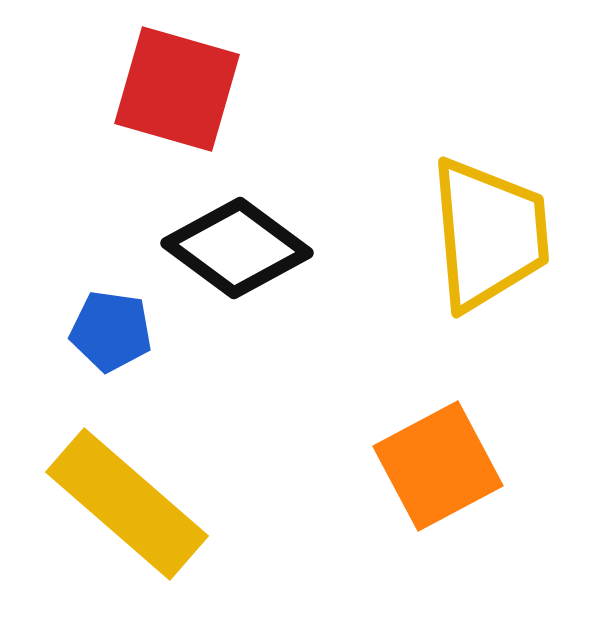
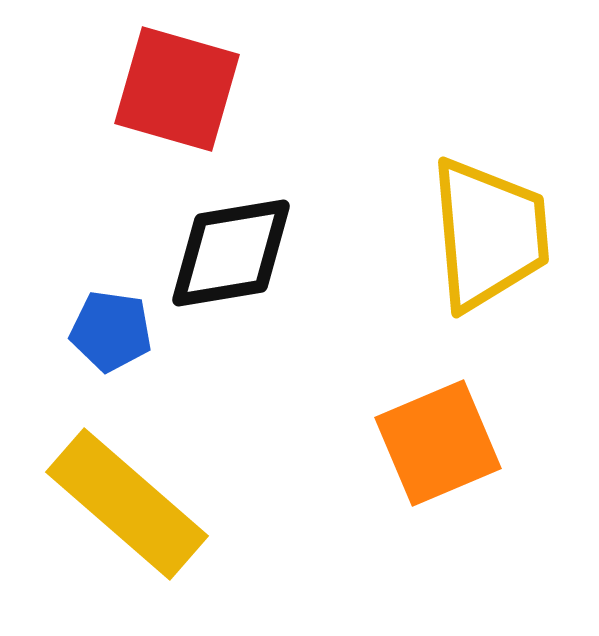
black diamond: moved 6 px left, 5 px down; rotated 46 degrees counterclockwise
orange square: moved 23 px up; rotated 5 degrees clockwise
